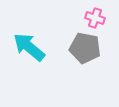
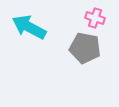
cyan arrow: moved 20 px up; rotated 12 degrees counterclockwise
